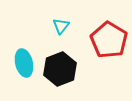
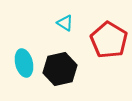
cyan triangle: moved 4 px right, 3 px up; rotated 36 degrees counterclockwise
black hexagon: rotated 8 degrees clockwise
